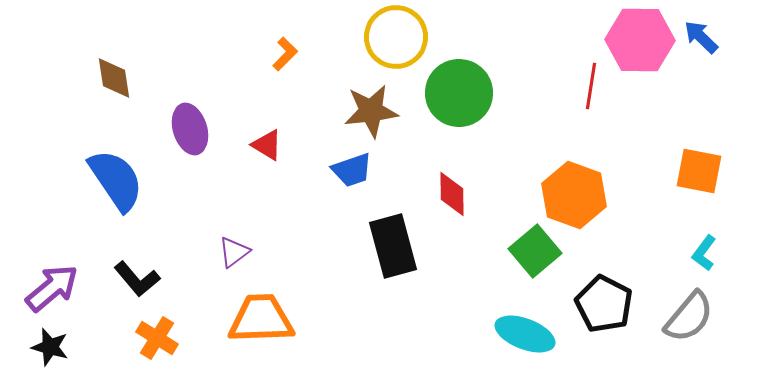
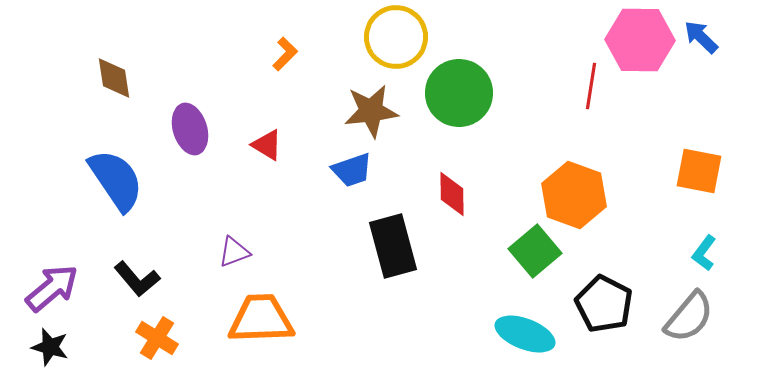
purple triangle: rotated 16 degrees clockwise
